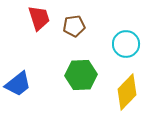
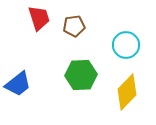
cyan circle: moved 1 px down
